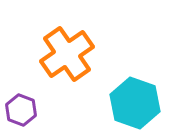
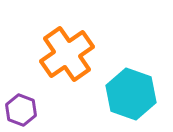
cyan hexagon: moved 4 px left, 9 px up
